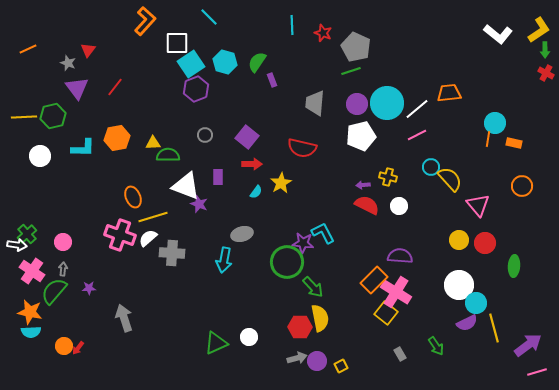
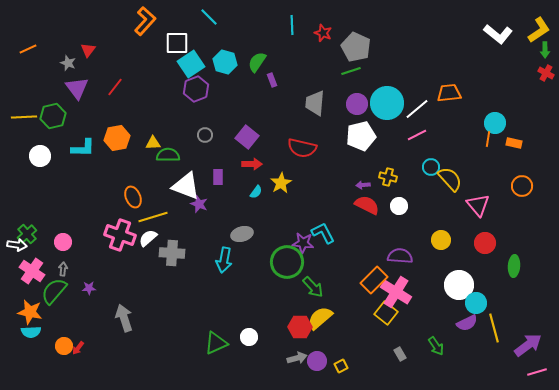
yellow circle at (459, 240): moved 18 px left
yellow semicircle at (320, 318): rotated 120 degrees counterclockwise
